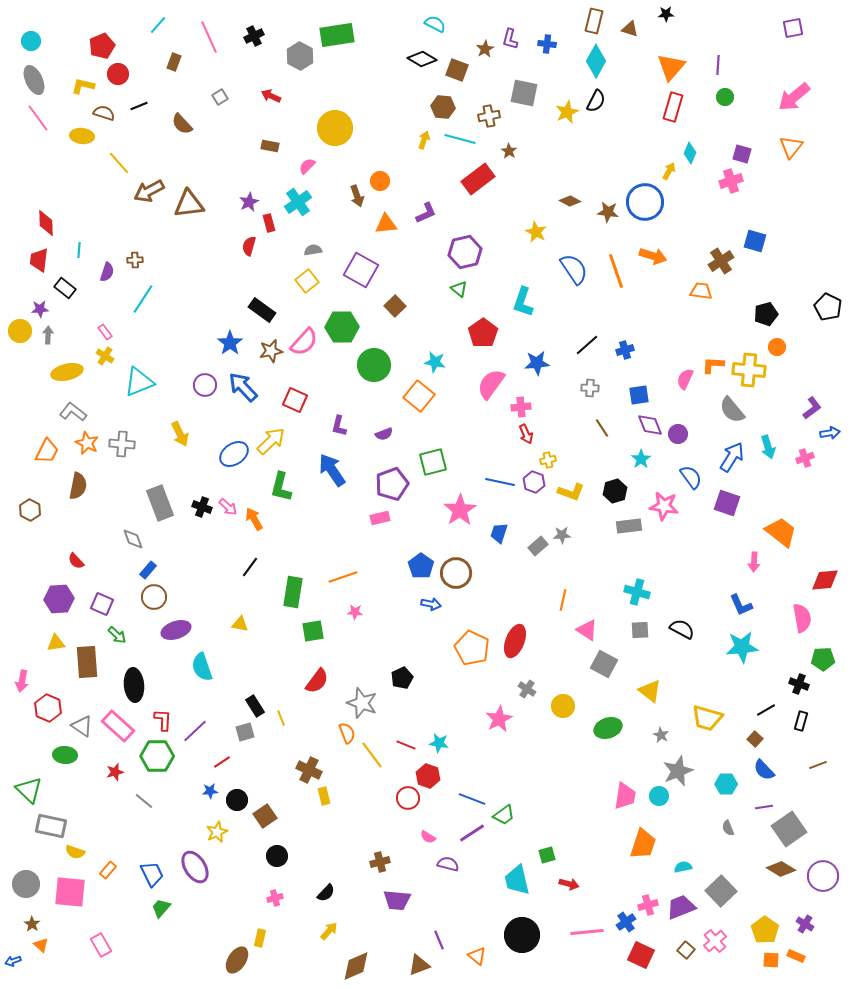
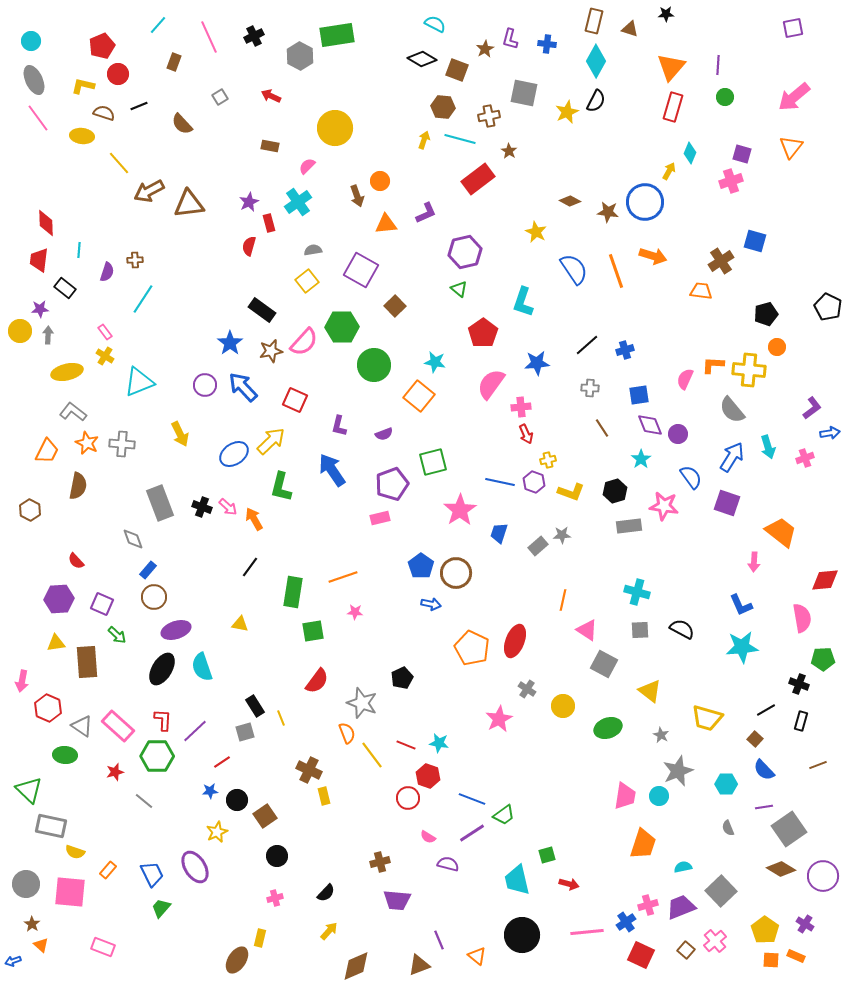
black ellipse at (134, 685): moved 28 px right, 16 px up; rotated 36 degrees clockwise
pink rectangle at (101, 945): moved 2 px right, 2 px down; rotated 40 degrees counterclockwise
